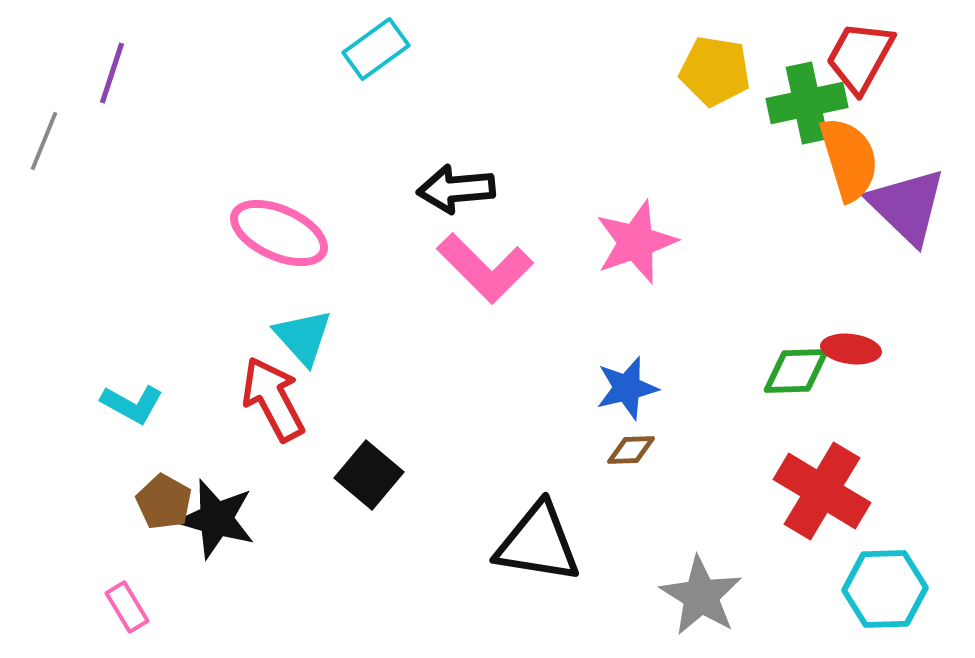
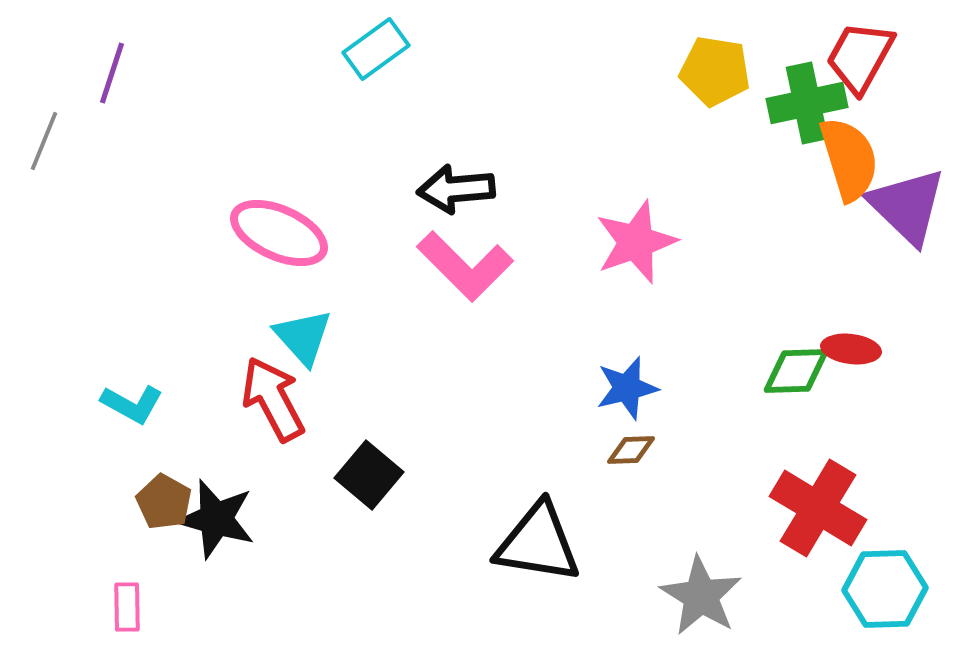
pink L-shape: moved 20 px left, 2 px up
red cross: moved 4 px left, 17 px down
pink rectangle: rotated 30 degrees clockwise
